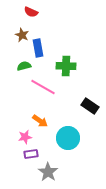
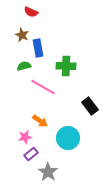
black rectangle: rotated 18 degrees clockwise
purple rectangle: rotated 32 degrees counterclockwise
